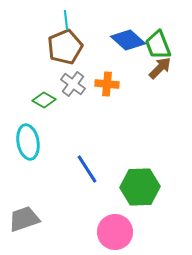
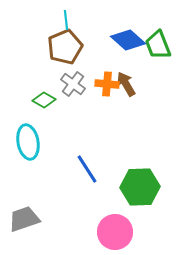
brown arrow: moved 34 px left, 16 px down; rotated 75 degrees counterclockwise
